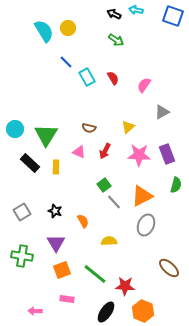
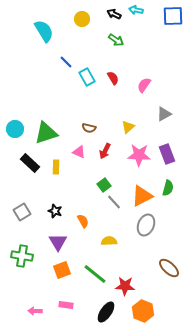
blue square: rotated 20 degrees counterclockwise
yellow circle: moved 14 px right, 9 px up
gray triangle: moved 2 px right, 2 px down
green triangle: moved 2 px up; rotated 40 degrees clockwise
green semicircle: moved 8 px left, 3 px down
purple triangle: moved 2 px right, 1 px up
pink rectangle: moved 1 px left, 6 px down
